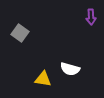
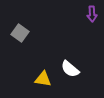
purple arrow: moved 1 px right, 3 px up
white semicircle: rotated 24 degrees clockwise
